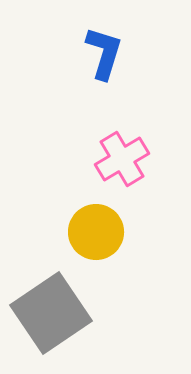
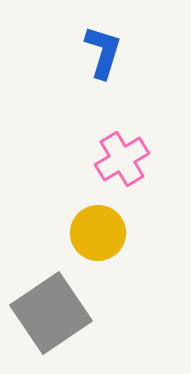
blue L-shape: moved 1 px left, 1 px up
yellow circle: moved 2 px right, 1 px down
